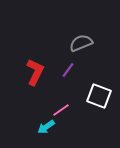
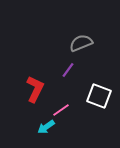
red L-shape: moved 17 px down
